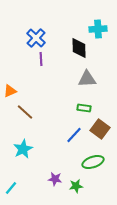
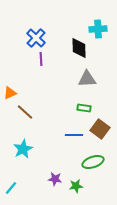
orange triangle: moved 2 px down
blue line: rotated 48 degrees clockwise
